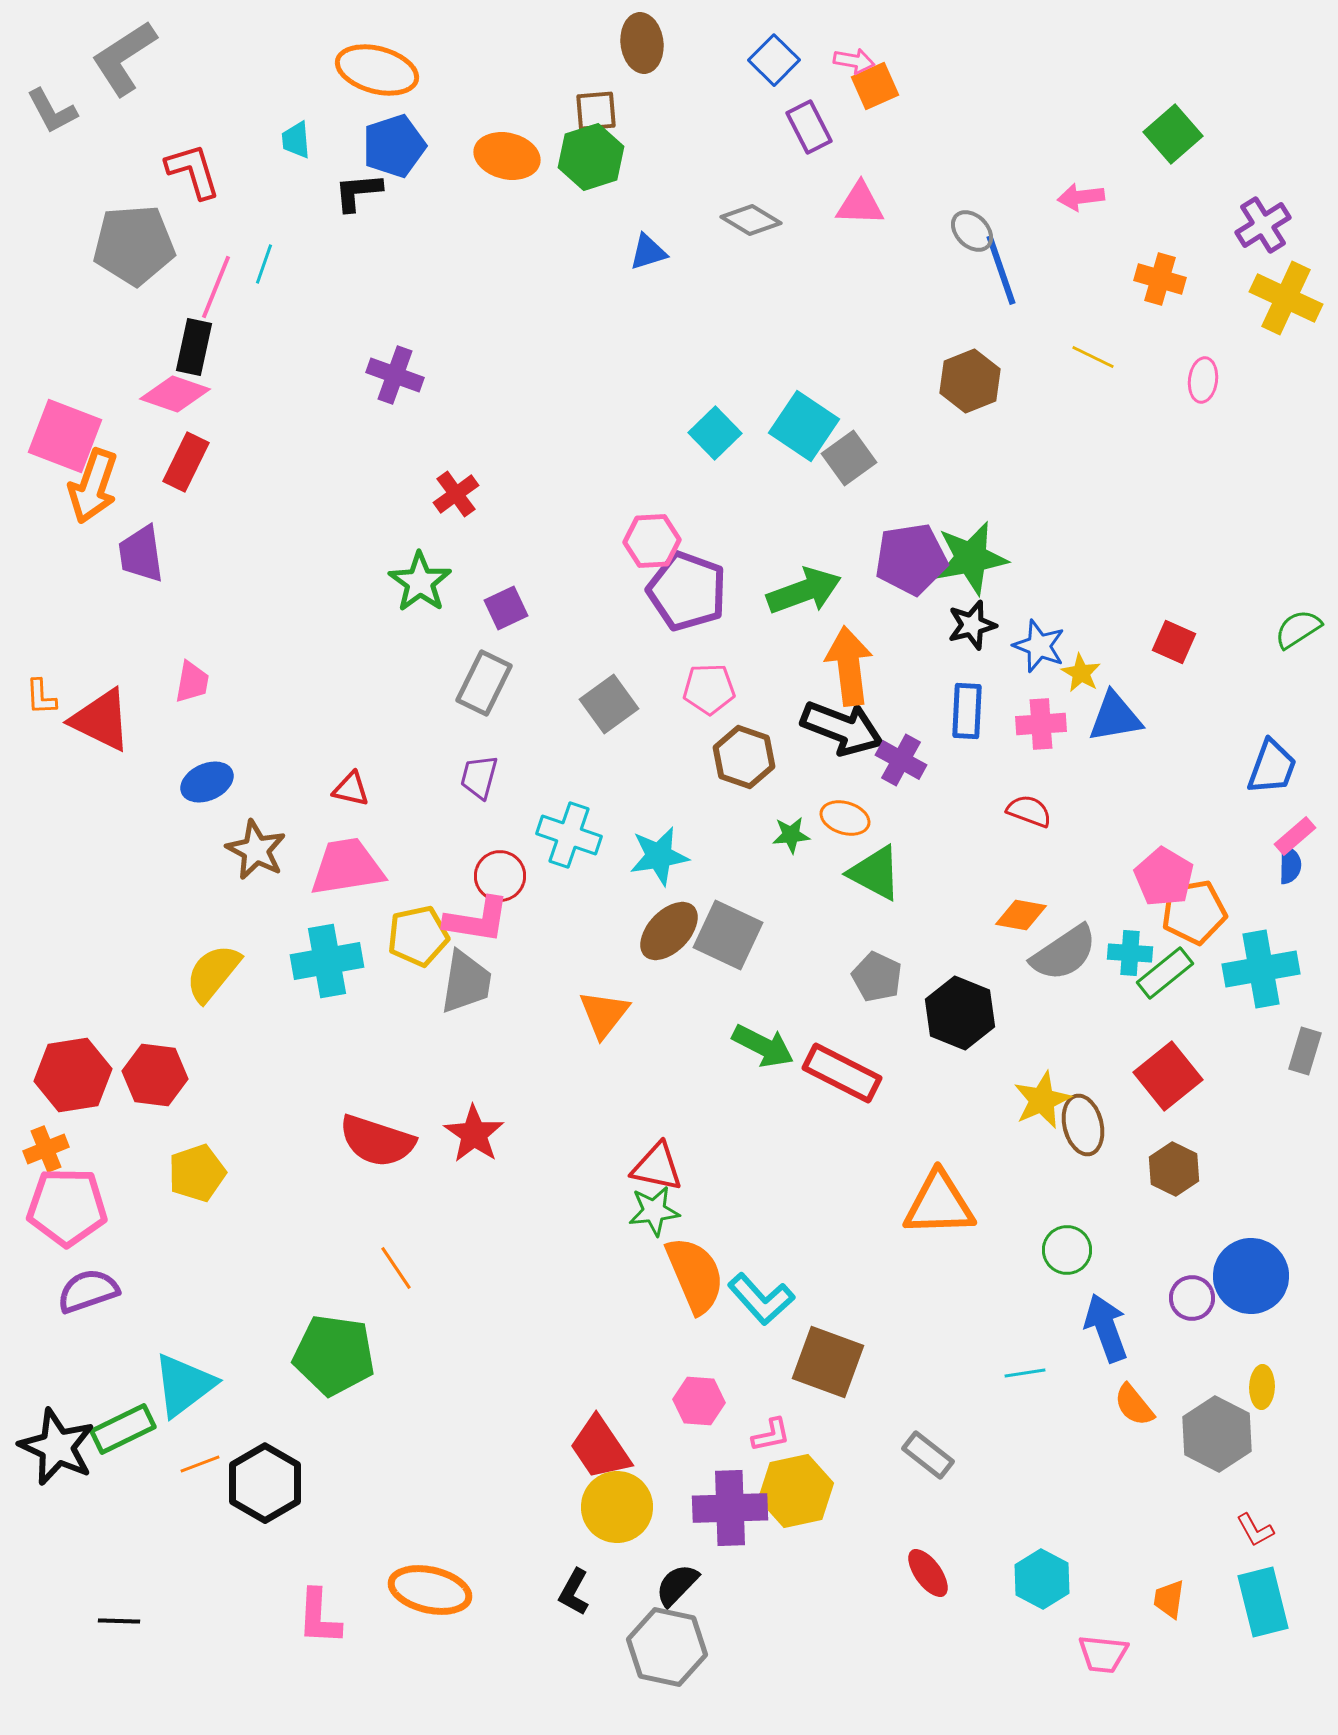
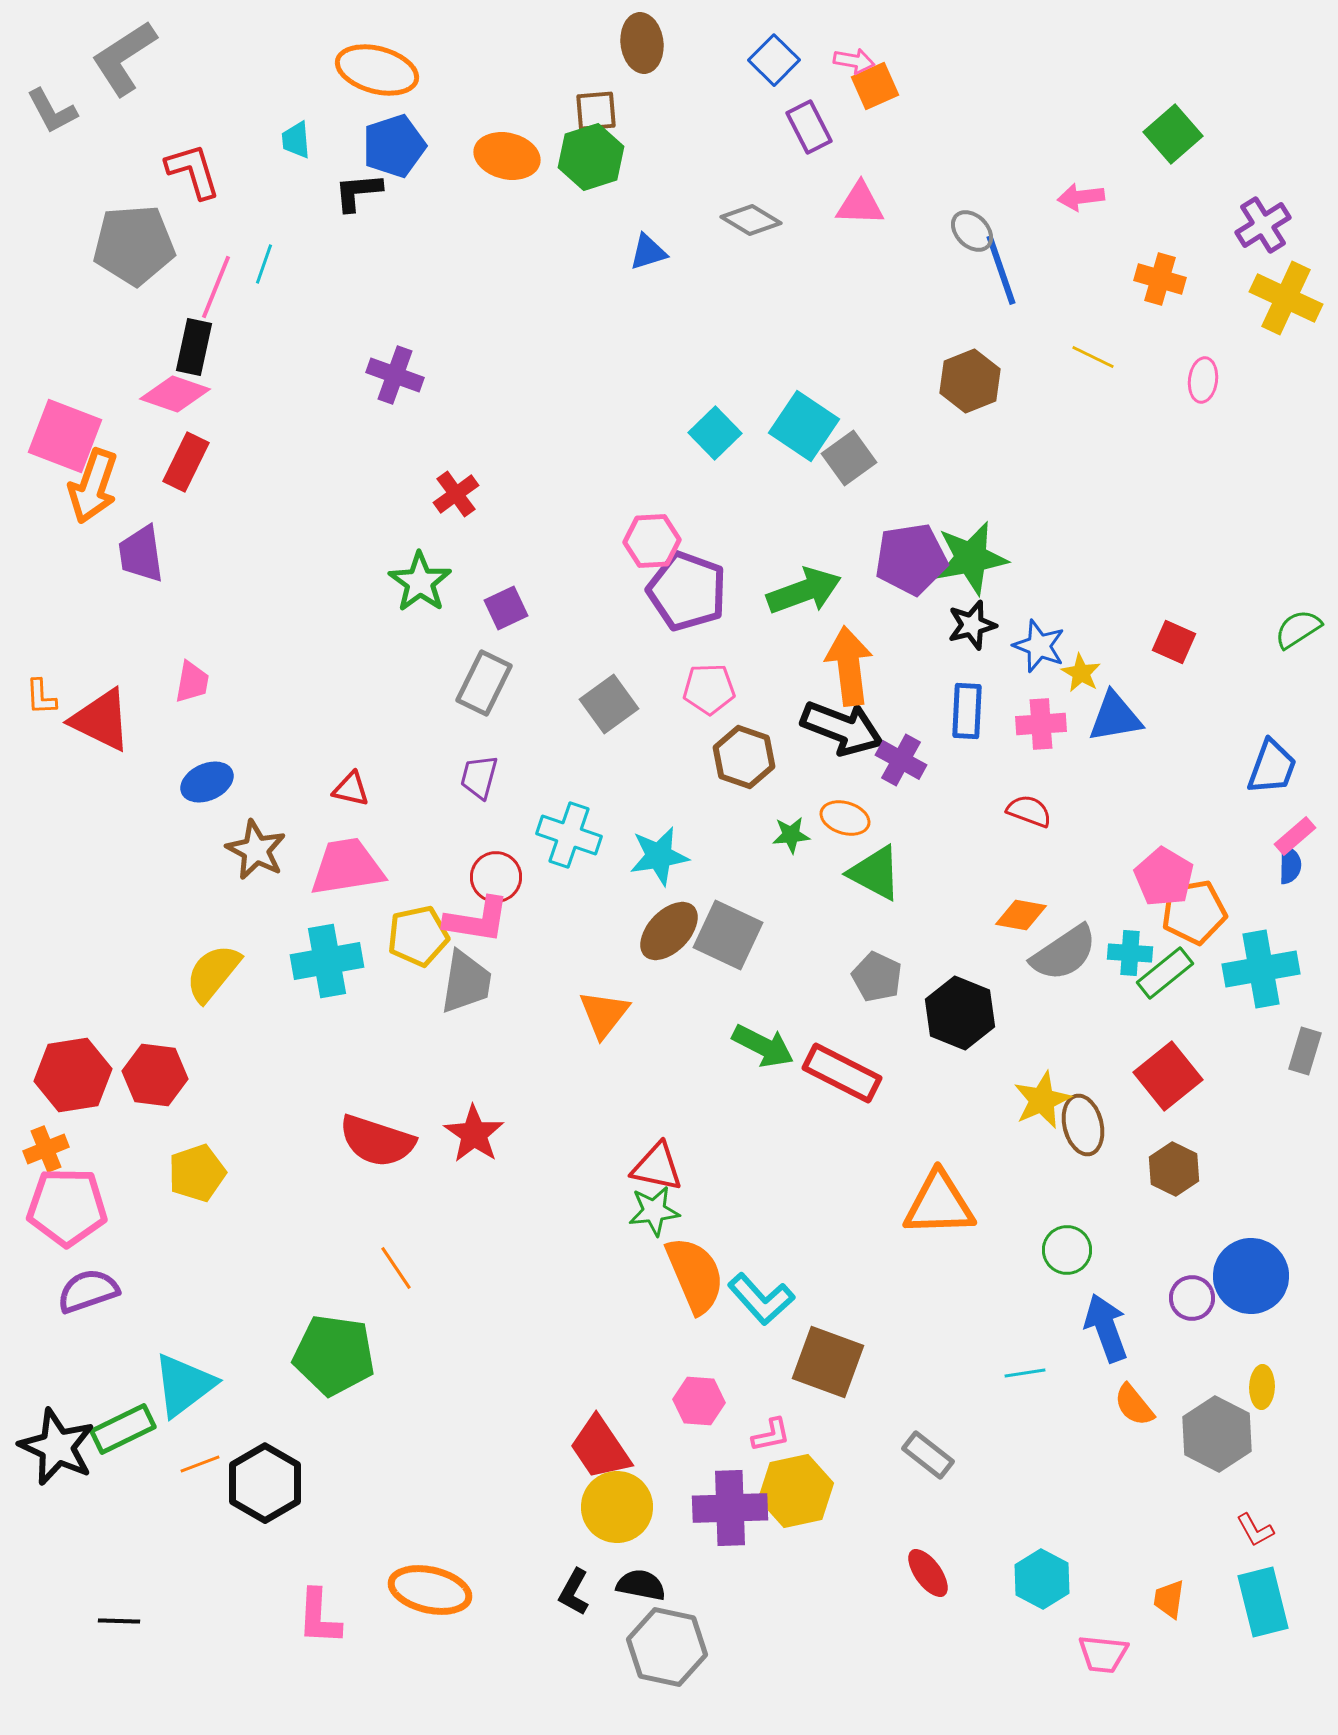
red circle at (500, 876): moved 4 px left, 1 px down
black semicircle at (677, 1585): moved 36 px left; rotated 57 degrees clockwise
